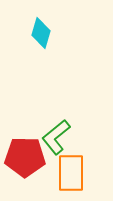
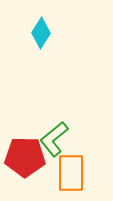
cyan diamond: rotated 16 degrees clockwise
green L-shape: moved 2 px left, 2 px down
